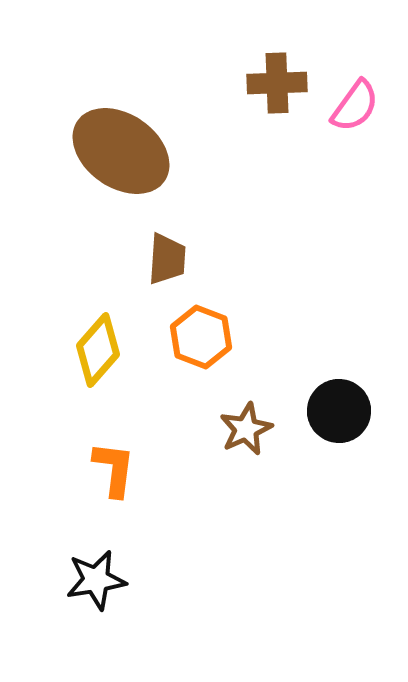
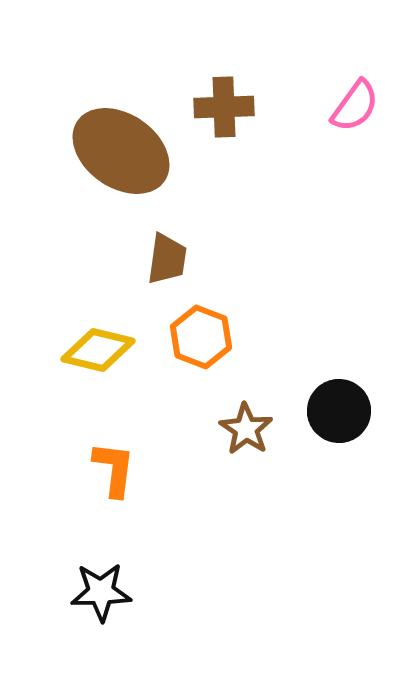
brown cross: moved 53 px left, 24 px down
brown trapezoid: rotated 4 degrees clockwise
yellow diamond: rotated 62 degrees clockwise
brown star: rotated 14 degrees counterclockwise
black star: moved 5 px right, 12 px down; rotated 8 degrees clockwise
